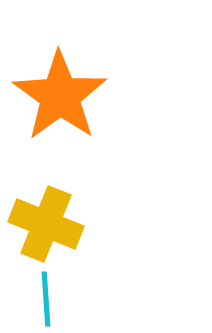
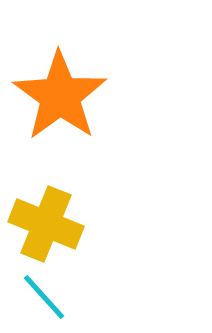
cyan line: moved 2 px left, 2 px up; rotated 38 degrees counterclockwise
